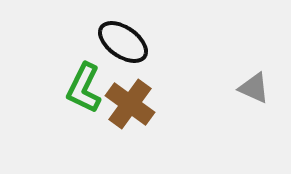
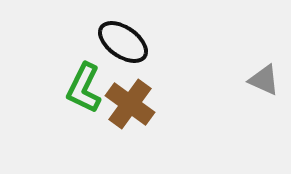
gray triangle: moved 10 px right, 8 px up
